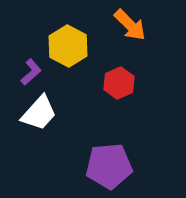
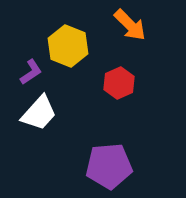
yellow hexagon: rotated 6 degrees counterclockwise
purple L-shape: rotated 8 degrees clockwise
